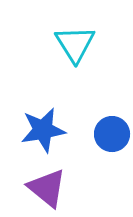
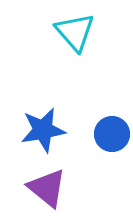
cyan triangle: moved 12 px up; rotated 9 degrees counterclockwise
